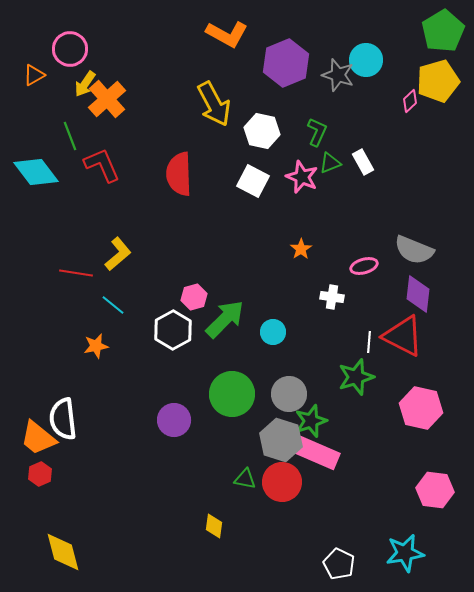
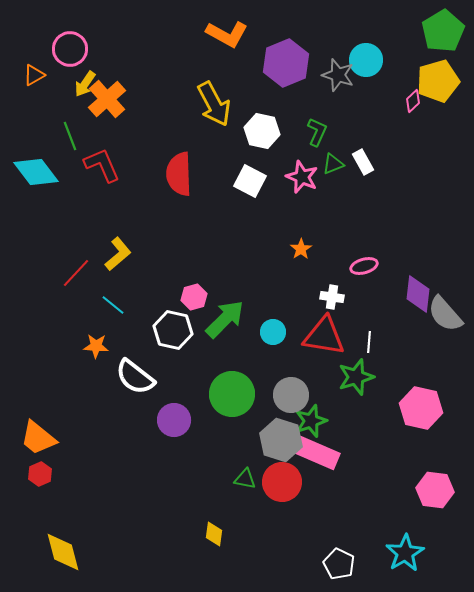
pink diamond at (410, 101): moved 3 px right
green triangle at (330, 163): moved 3 px right, 1 px down
white square at (253, 181): moved 3 px left
gray semicircle at (414, 250): moved 31 px right, 64 px down; rotated 27 degrees clockwise
red line at (76, 273): rotated 56 degrees counterclockwise
white hexagon at (173, 330): rotated 18 degrees counterclockwise
red triangle at (403, 336): moved 79 px left; rotated 18 degrees counterclockwise
orange star at (96, 346): rotated 15 degrees clockwise
gray circle at (289, 394): moved 2 px right, 1 px down
white semicircle at (63, 419): moved 72 px right, 42 px up; rotated 45 degrees counterclockwise
yellow diamond at (214, 526): moved 8 px down
cyan star at (405, 553): rotated 21 degrees counterclockwise
